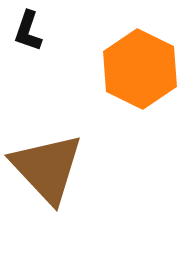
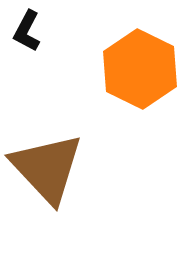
black L-shape: moved 1 px left; rotated 9 degrees clockwise
